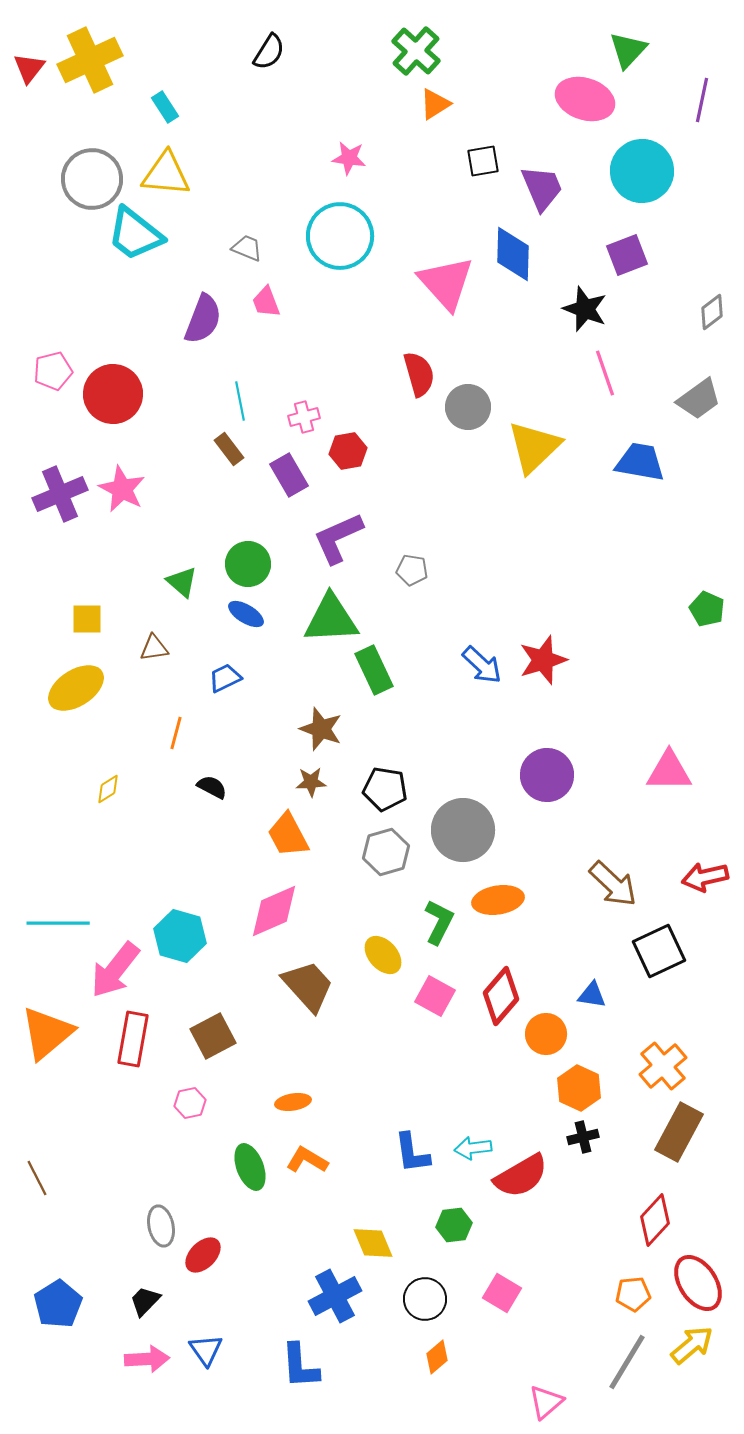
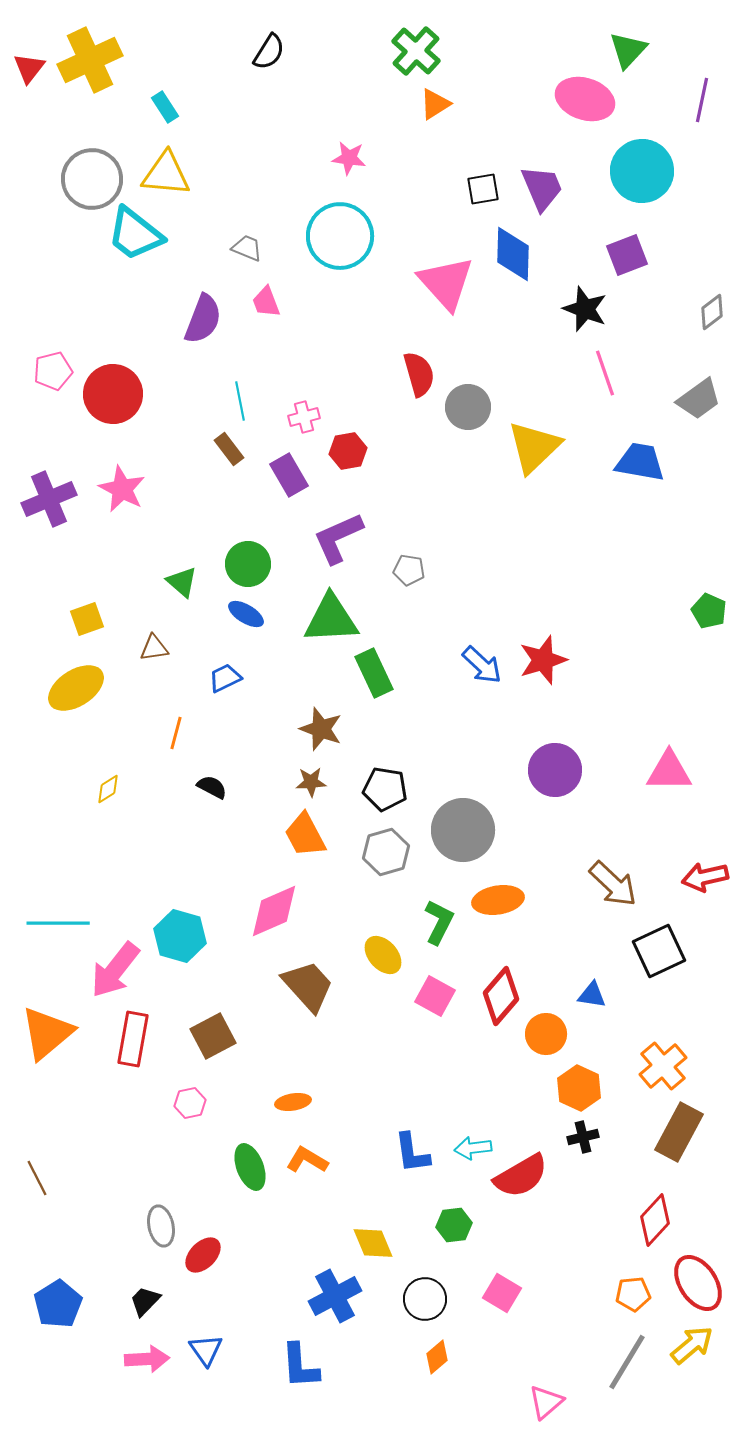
black square at (483, 161): moved 28 px down
purple cross at (60, 494): moved 11 px left, 5 px down
gray pentagon at (412, 570): moved 3 px left
green pentagon at (707, 609): moved 2 px right, 2 px down
yellow square at (87, 619): rotated 20 degrees counterclockwise
green rectangle at (374, 670): moved 3 px down
purple circle at (547, 775): moved 8 px right, 5 px up
orange trapezoid at (288, 835): moved 17 px right
